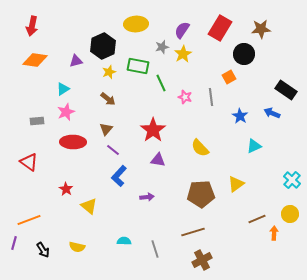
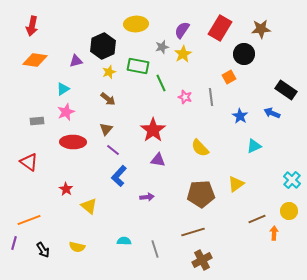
yellow circle at (290, 214): moved 1 px left, 3 px up
